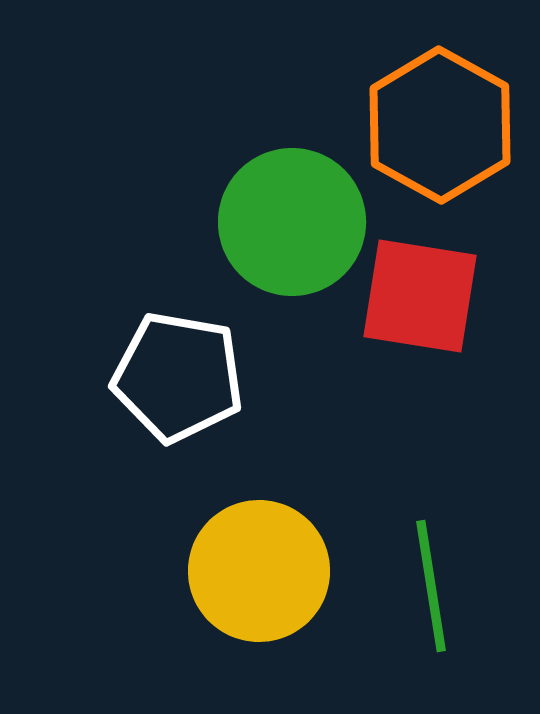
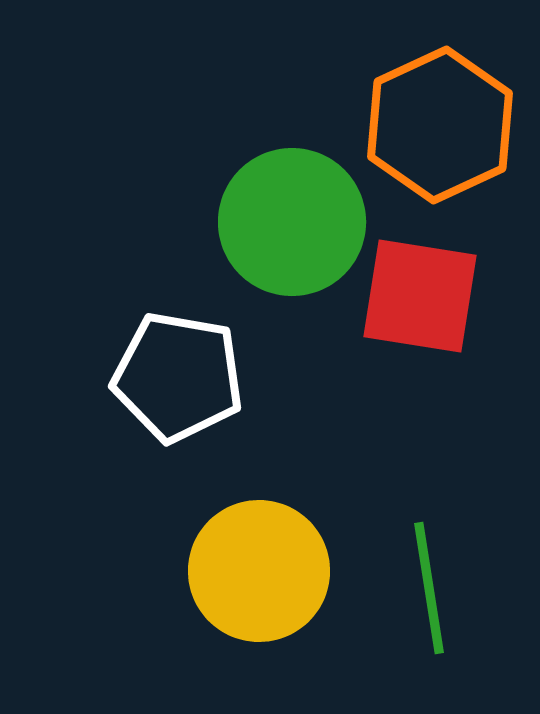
orange hexagon: rotated 6 degrees clockwise
green line: moved 2 px left, 2 px down
